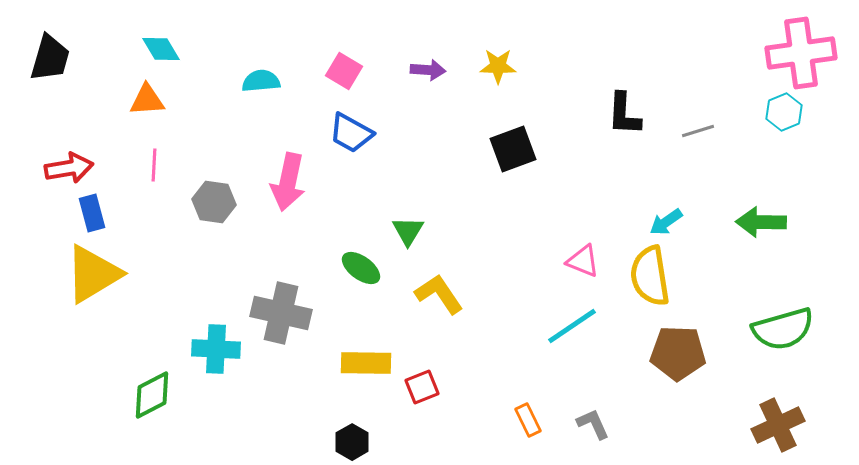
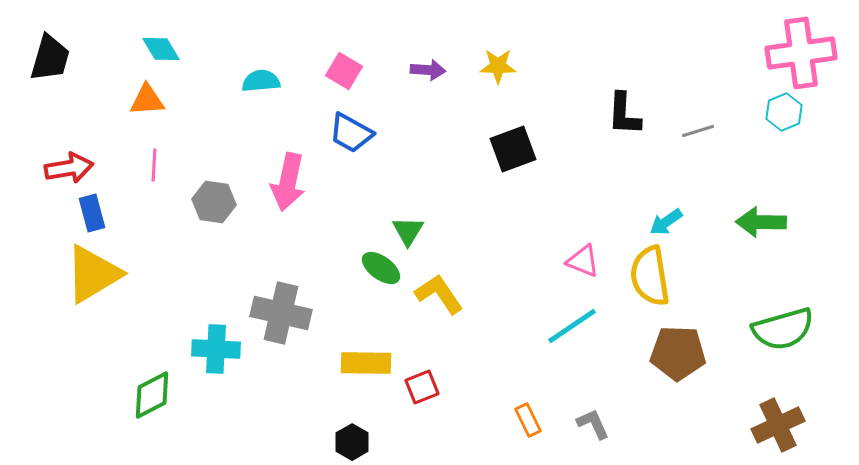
green ellipse: moved 20 px right
